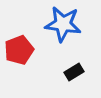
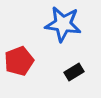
red pentagon: moved 11 px down
